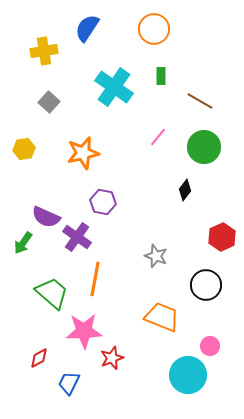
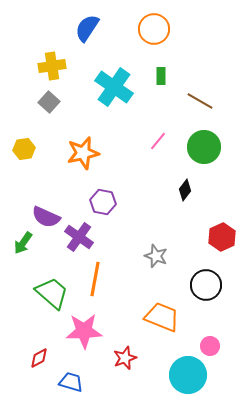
yellow cross: moved 8 px right, 15 px down
pink line: moved 4 px down
purple cross: moved 2 px right
red star: moved 13 px right
blue trapezoid: moved 2 px right, 1 px up; rotated 80 degrees clockwise
